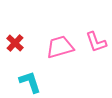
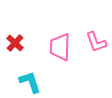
pink trapezoid: rotated 72 degrees counterclockwise
